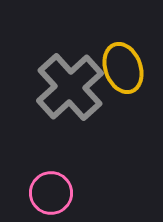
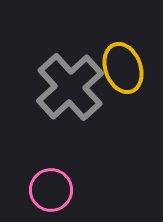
pink circle: moved 3 px up
